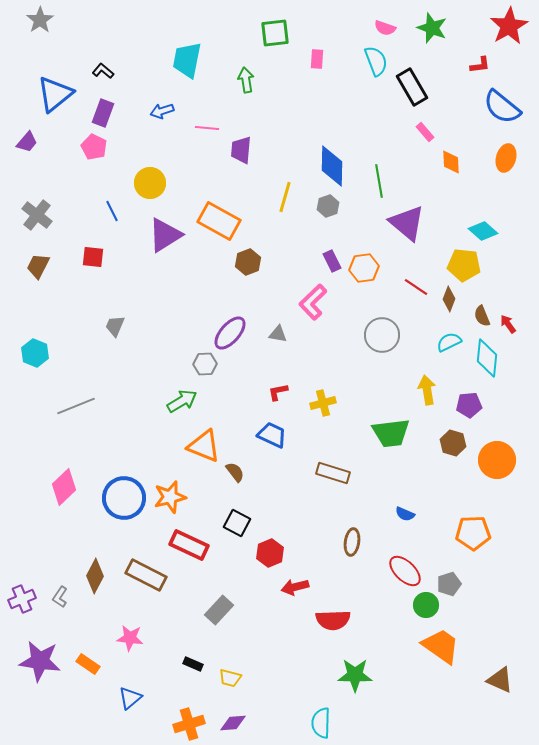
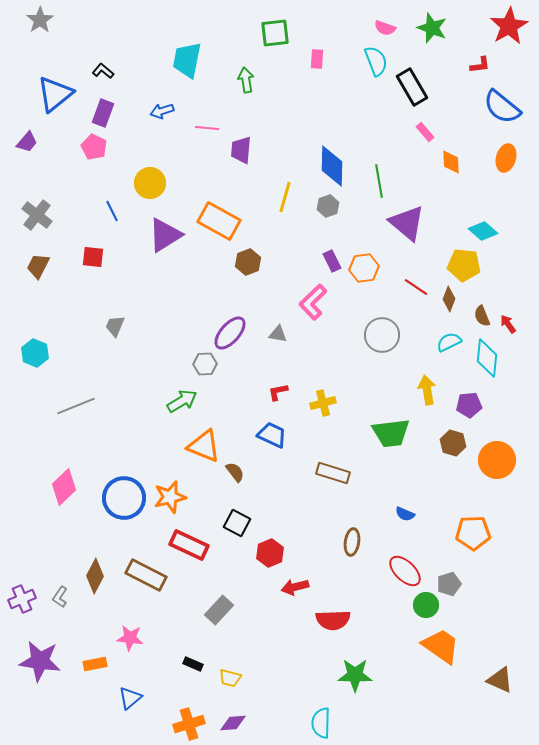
orange rectangle at (88, 664): moved 7 px right; rotated 45 degrees counterclockwise
